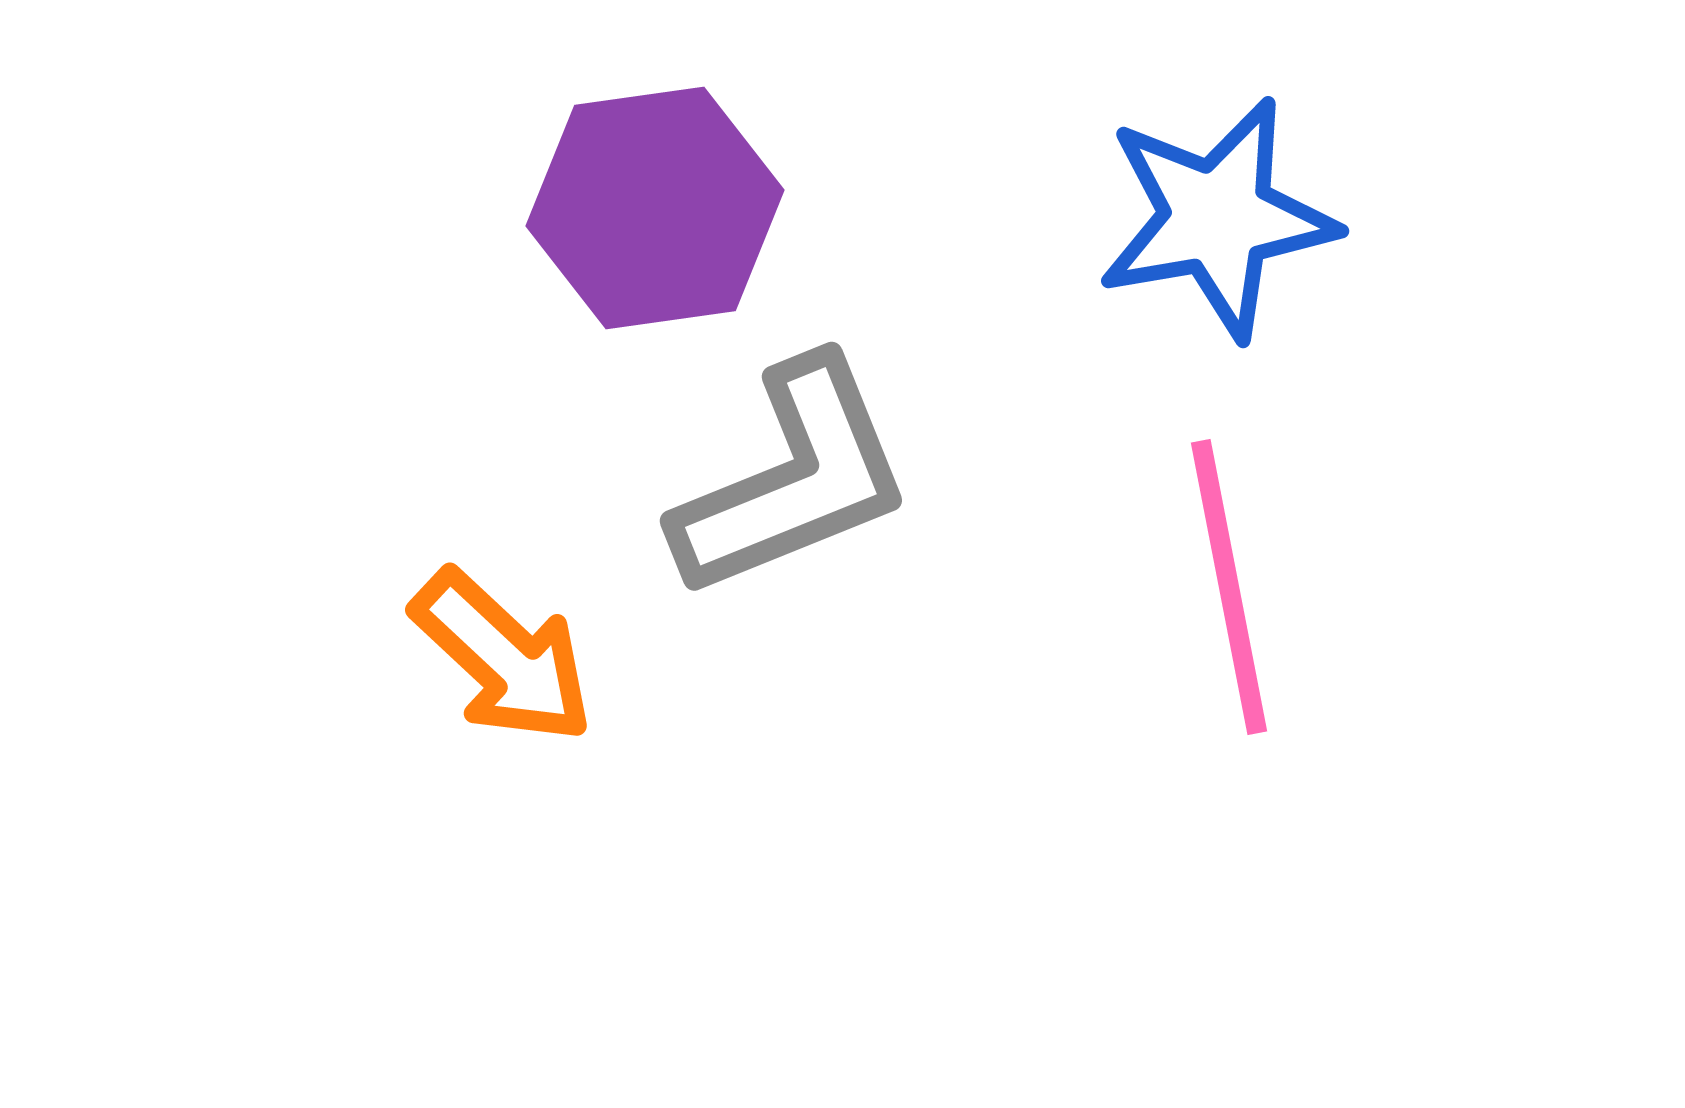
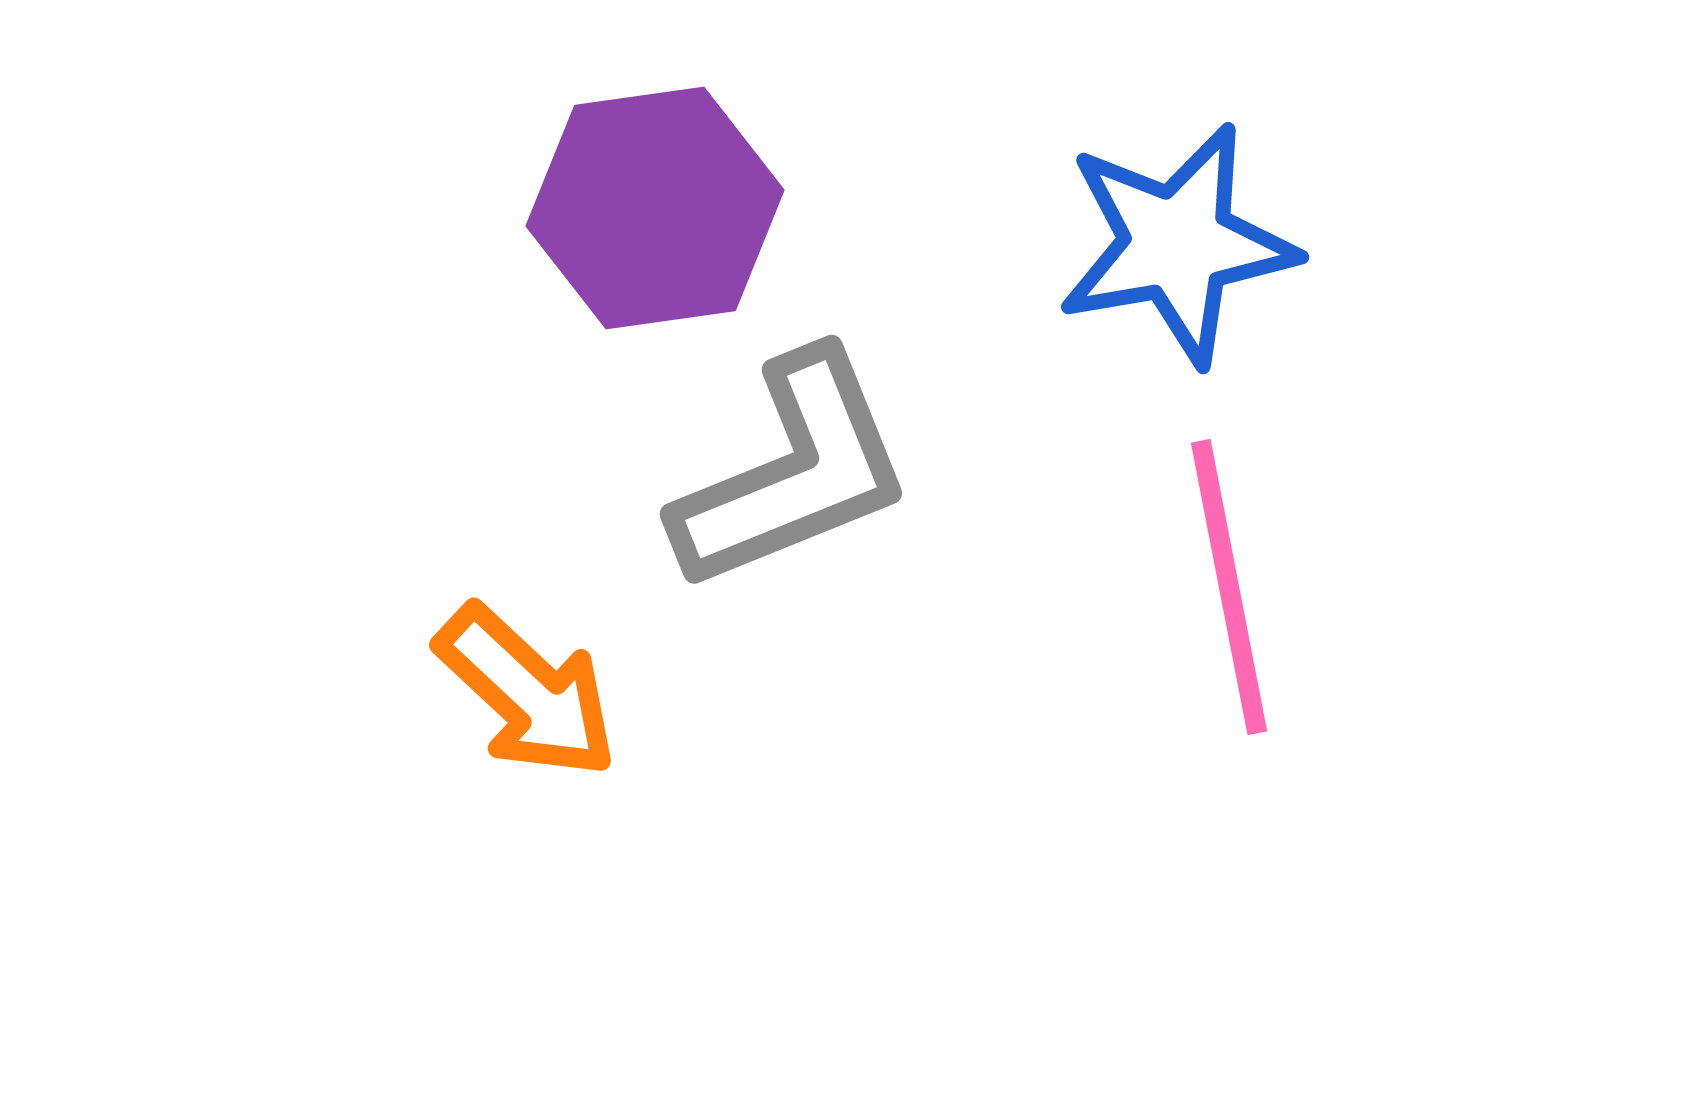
blue star: moved 40 px left, 26 px down
gray L-shape: moved 7 px up
orange arrow: moved 24 px right, 35 px down
